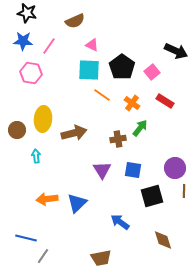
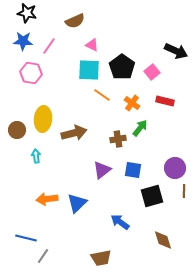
red rectangle: rotated 18 degrees counterclockwise
purple triangle: rotated 24 degrees clockwise
